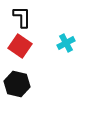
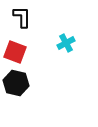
red square: moved 5 px left, 6 px down; rotated 15 degrees counterclockwise
black hexagon: moved 1 px left, 1 px up
